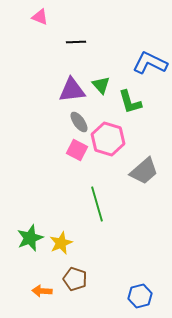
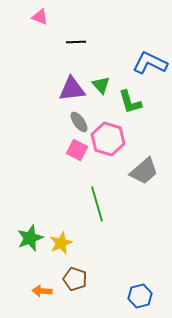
purple triangle: moved 1 px up
